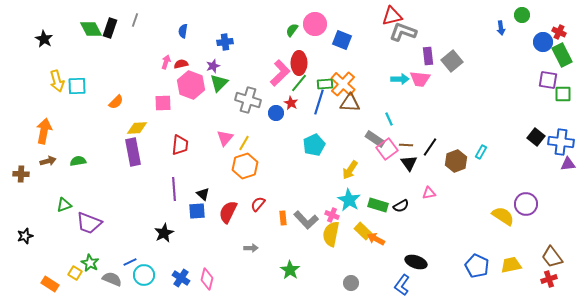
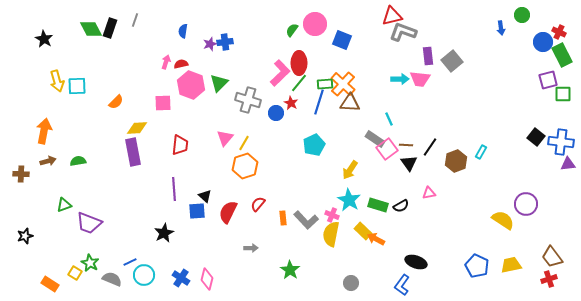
purple star at (213, 66): moved 3 px left, 22 px up
purple square at (548, 80): rotated 24 degrees counterclockwise
black triangle at (203, 194): moved 2 px right, 2 px down
yellow semicircle at (503, 216): moved 4 px down
